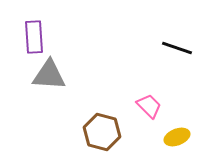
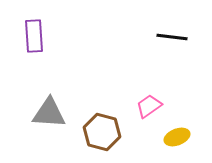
purple rectangle: moved 1 px up
black line: moved 5 px left, 11 px up; rotated 12 degrees counterclockwise
gray triangle: moved 38 px down
pink trapezoid: rotated 80 degrees counterclockwise
